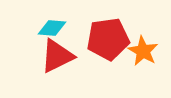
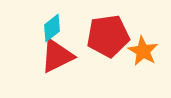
cyan diamond: rotated 44 degrees counterclockwise
red pentagon: moved 3 px up
